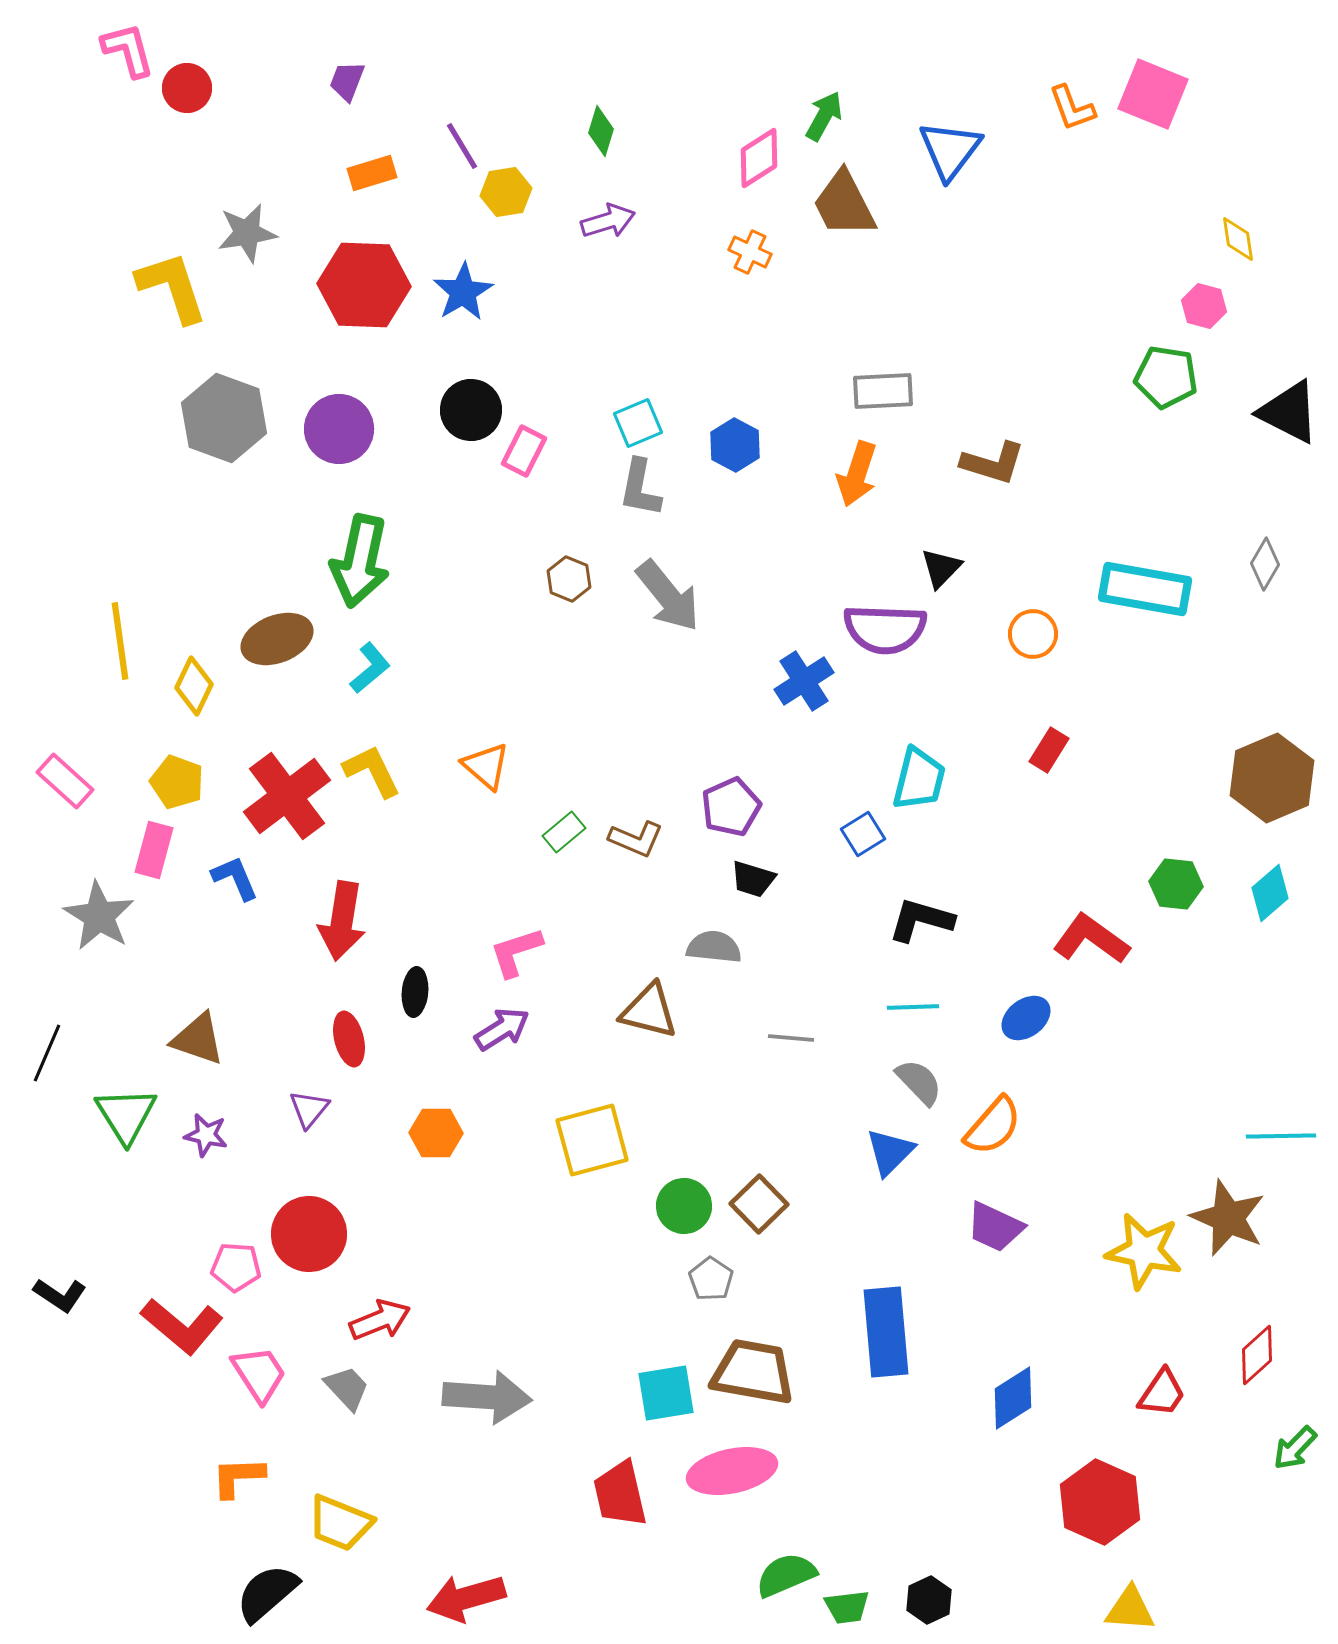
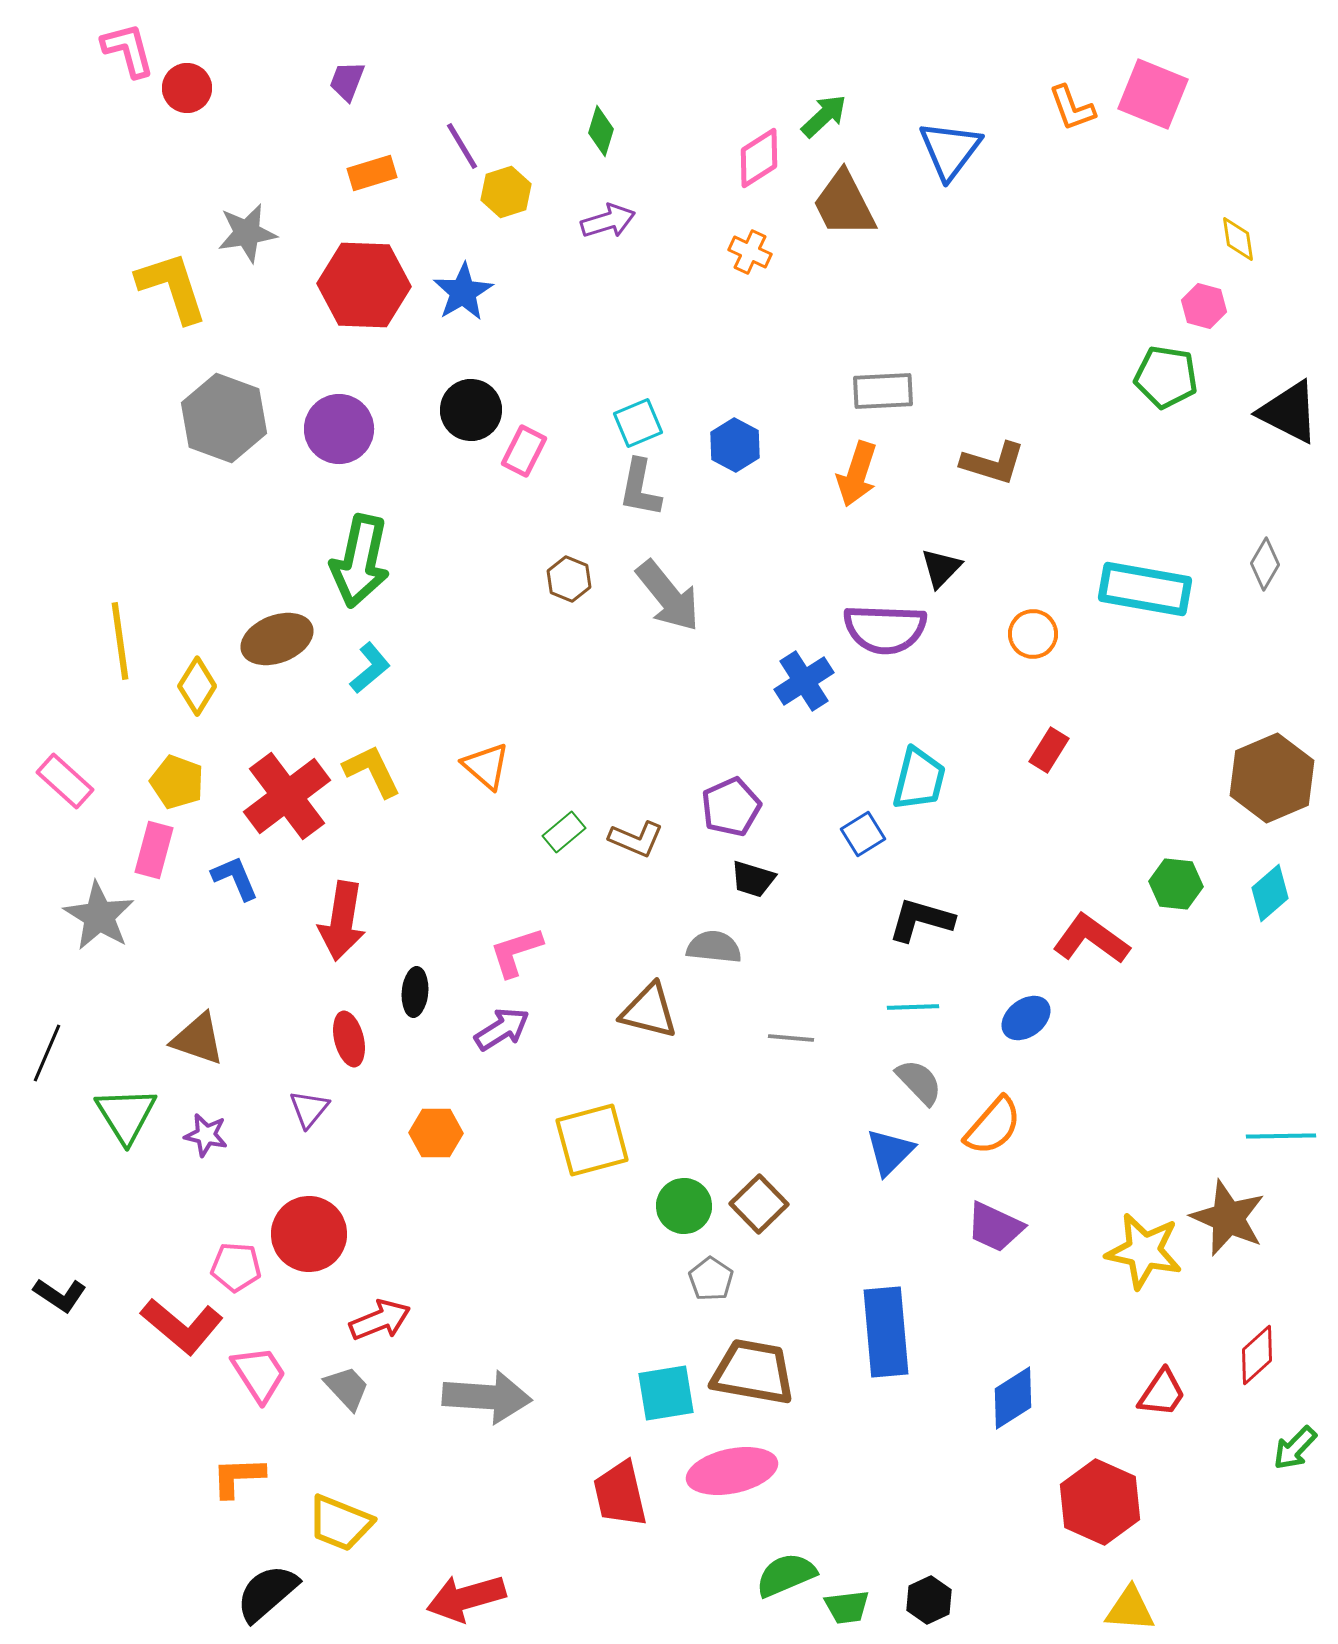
green arrow at (824, 116): rotated 18 degrees clockwise
yellow hexagon at (506, 192): rotated 9 degrees counterclockwise
yellow diamond at (194, 686): moved 3 px right; rotated 6 degrees clockwise
